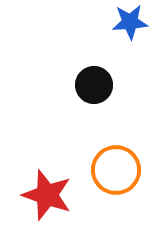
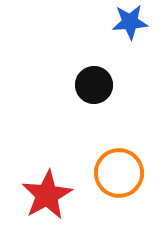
orange circle: moved 3 px right, 3 px down
red star: rotated 24 degrees clockwise
